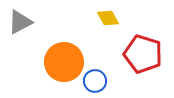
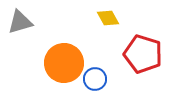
gray triangle: rotated 12 degrees clockwise
orange circle: moved 1 px down
blue circle: moved 2 px up
